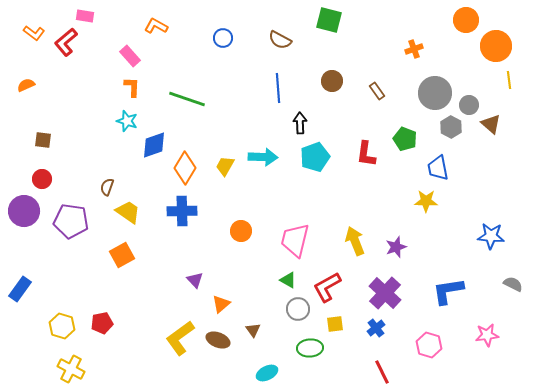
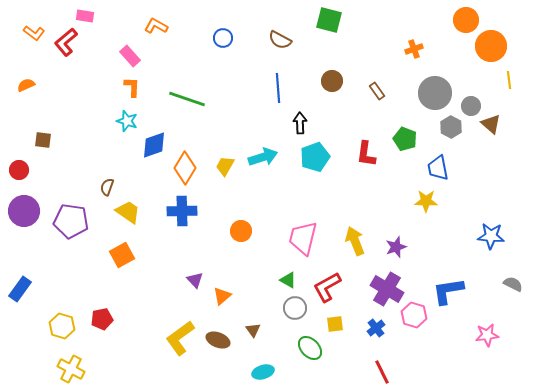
orange circle at (496, 46): moved 5 px left
gray circle at (469, 105): moved 2 px right, 1 px down
cyan arrow at (263, 157): rotated 20 degrees counterclockwise
red circle at (42, 179): moved 23 px left, 9 px up
pink trapezoid at (295, 240): moved 8 px right, 2 px up
purple cross at (385, 293): moved 2 px right, 4 px up; rotated 12 degrees counterclockwise
orange triangle at (221, 304): moved 1 px right, 8 px up
gray circle at (298, 309): moved 3 px left, 1 px up
red pentagon at (102, 323): moved 4 px up
pink hexagon at (429, 345): moved 15 px left, 30 px up
green ellipse at (310, 348): rotated 50 degrees clockwise
cyan ellipse at (267, 373): moved 4 px left, 1 px up; rotated 10 degrees clockwise
